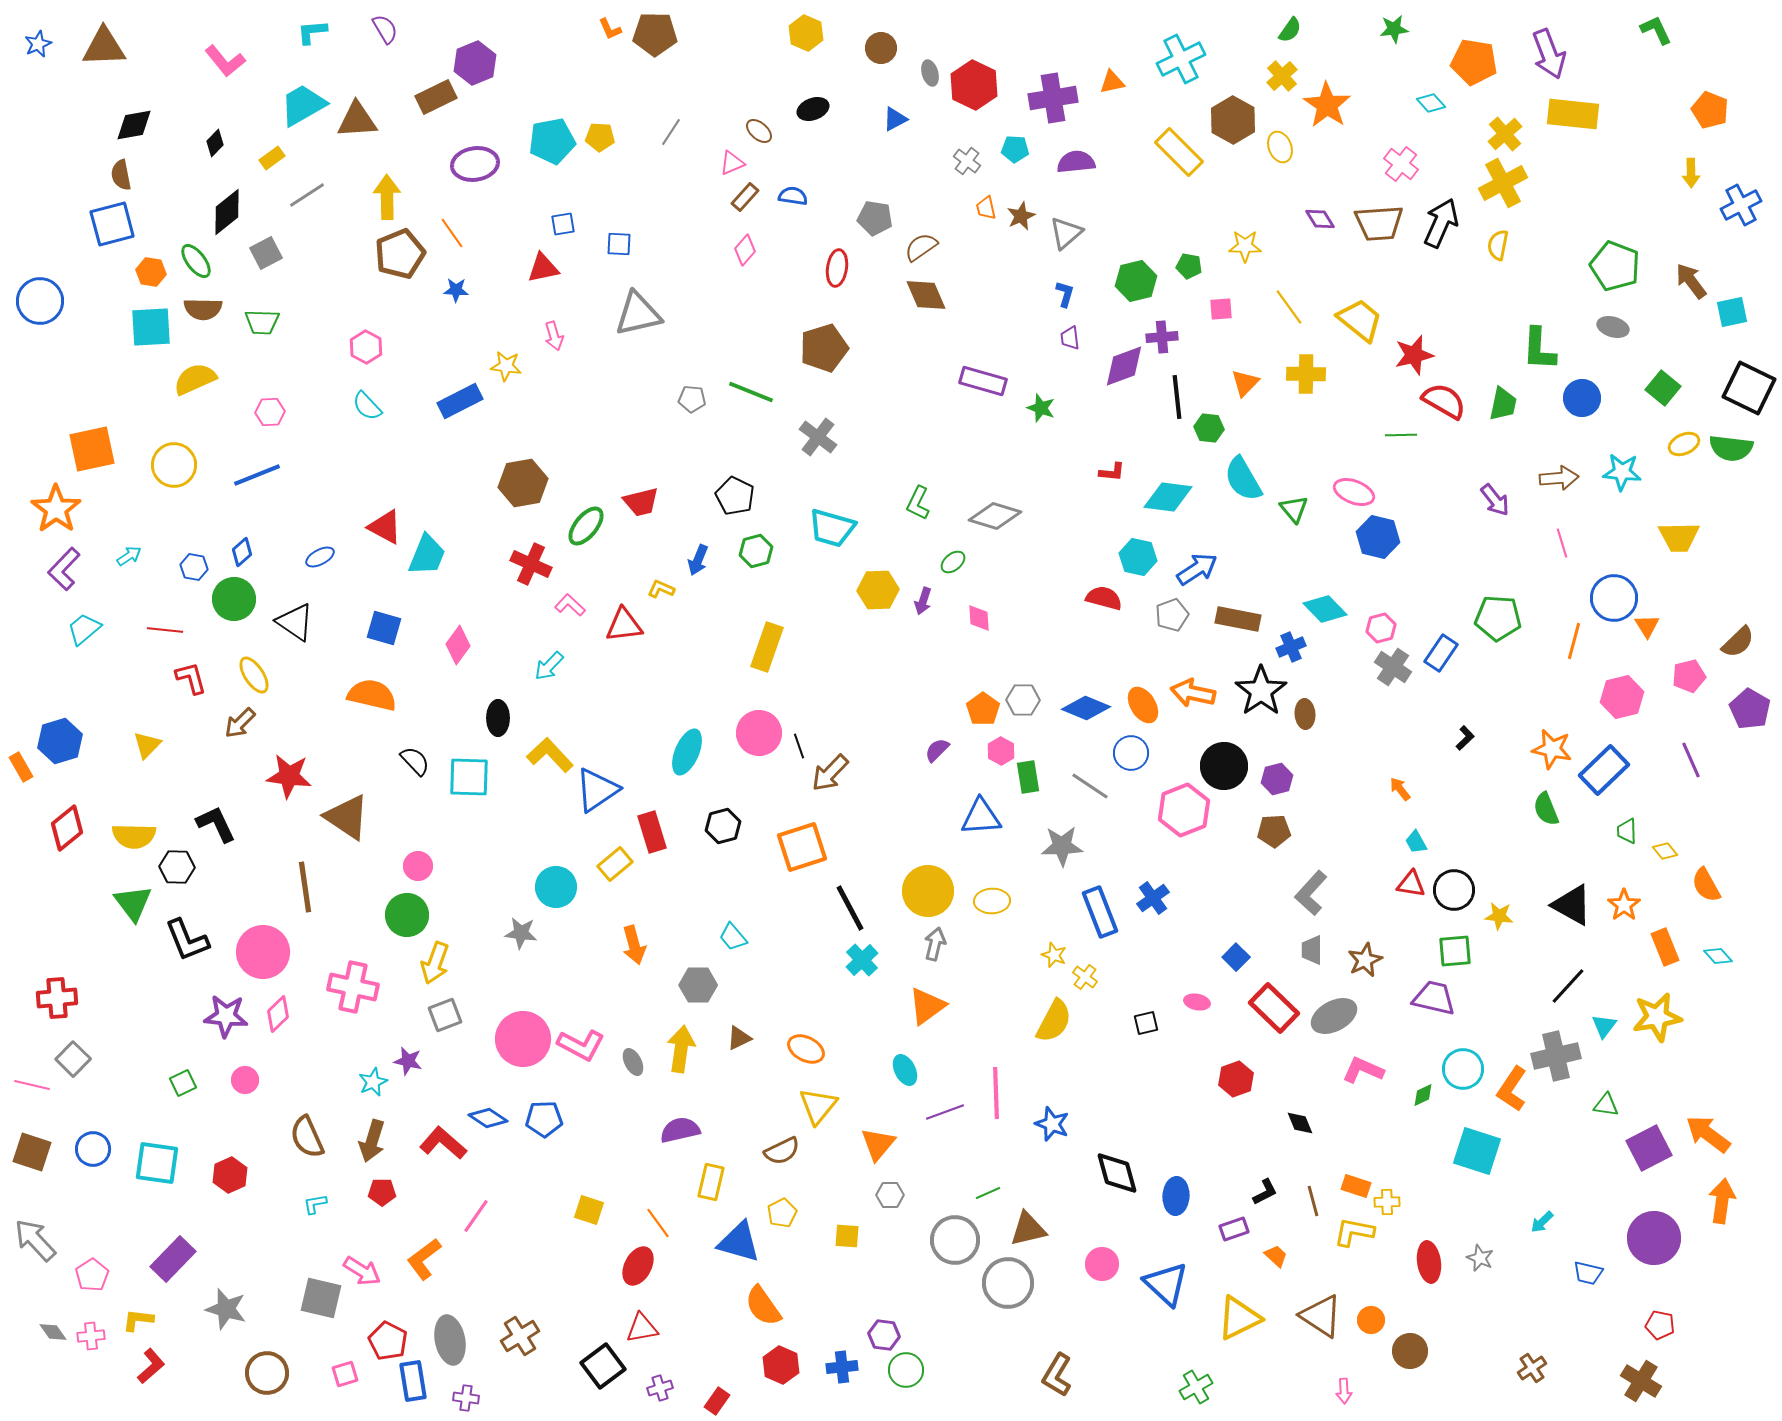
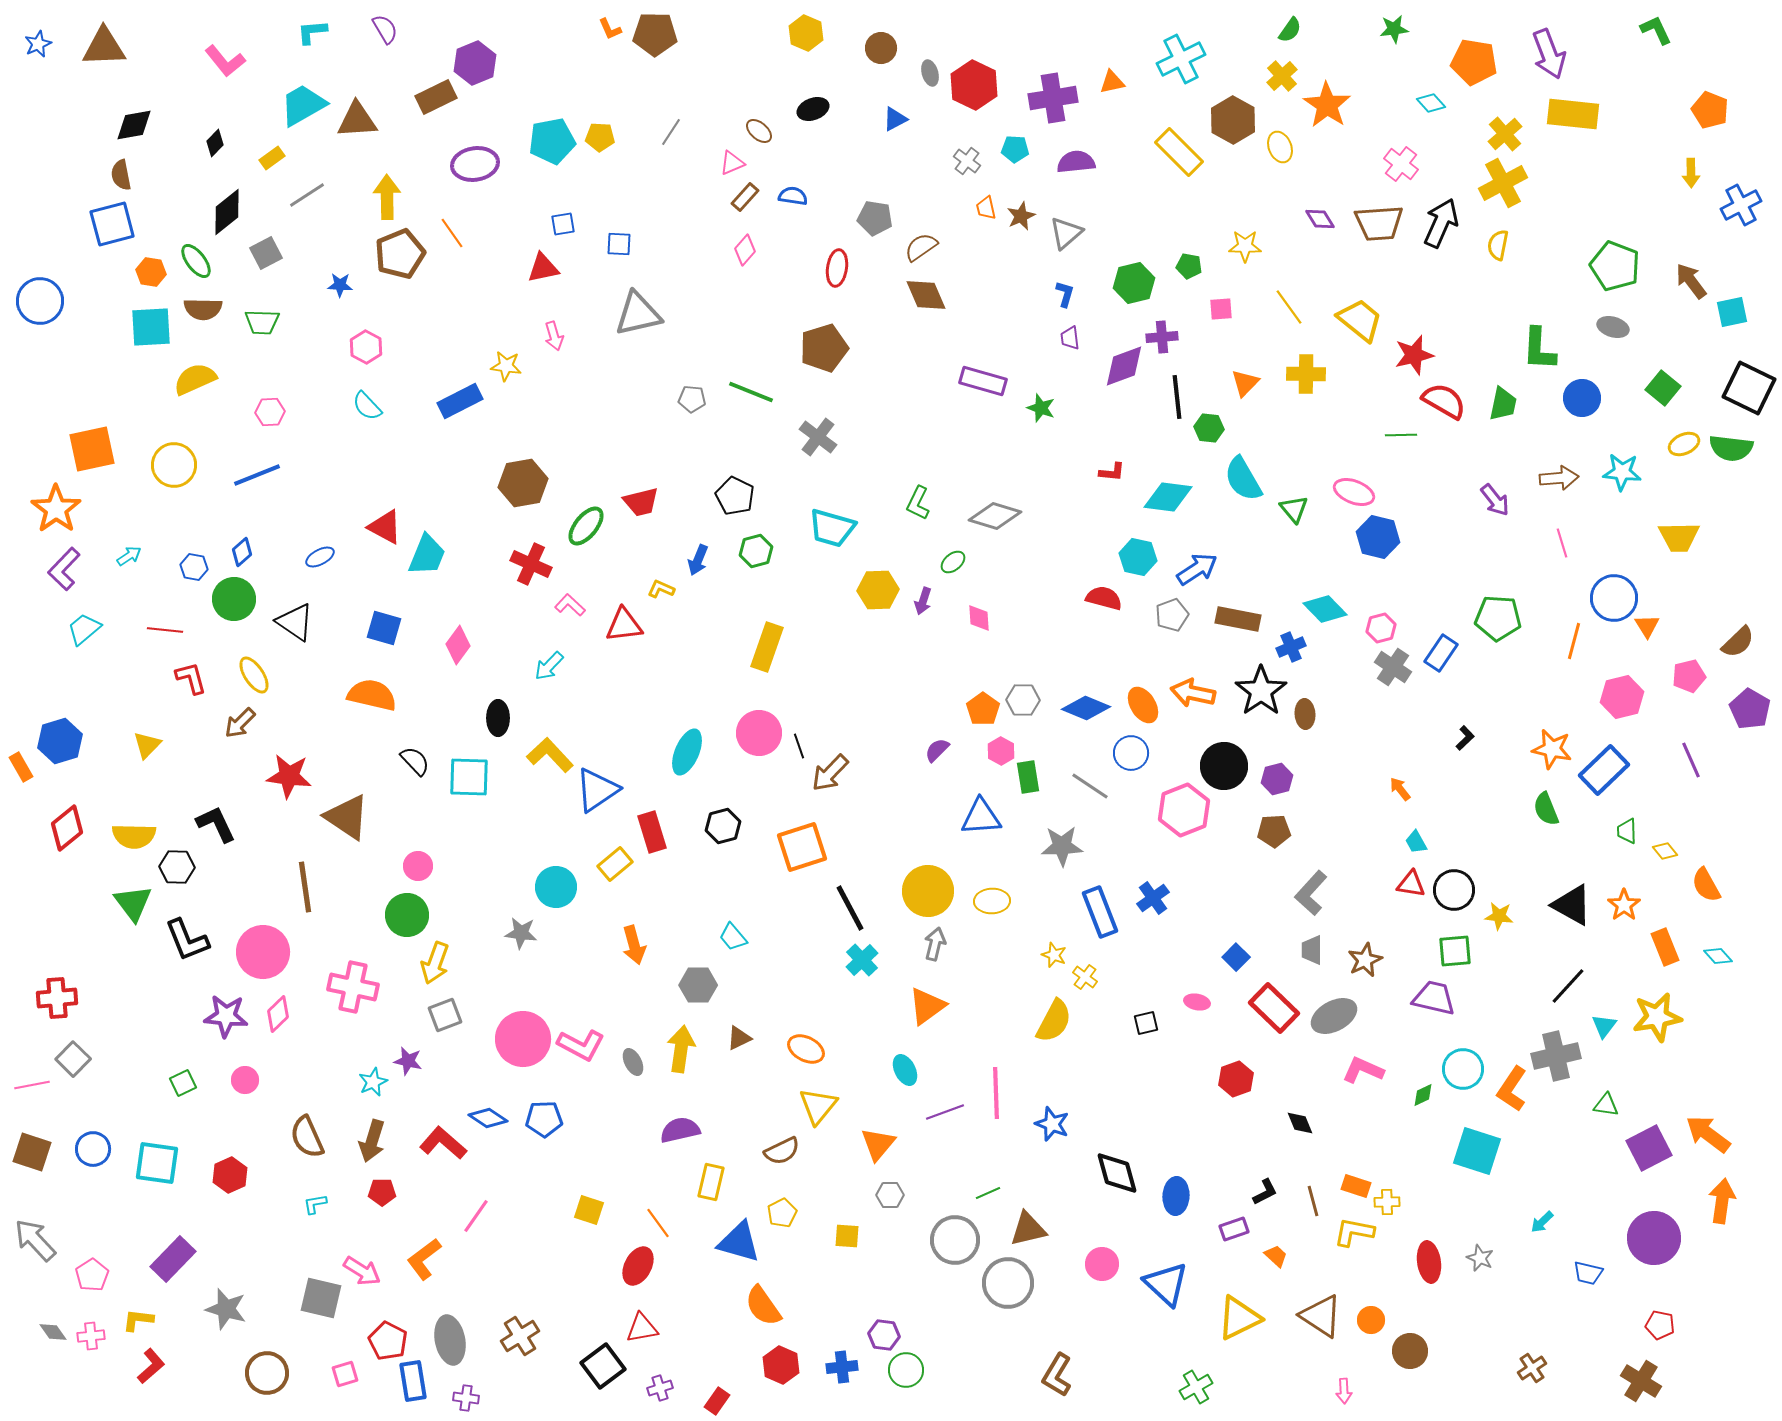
green hexagon at (1136, 281): moved 2 px left, 2 px down
blue star at (456, 290): moved 116 px left, 5 px up
pink line at (32, 1085): rotated 24 degrees counterclockwise
